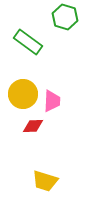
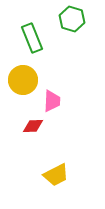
green hexagon: moved 7 px right, 2 px down
green rectangle: moved 4 px right, 4 px up; rotated 32 degrees clockwise
yellow circle: moved 14 px up
yellow trapezoid: moved 11 px right, 6 px up; rotated 44 degrees counterclockwise
